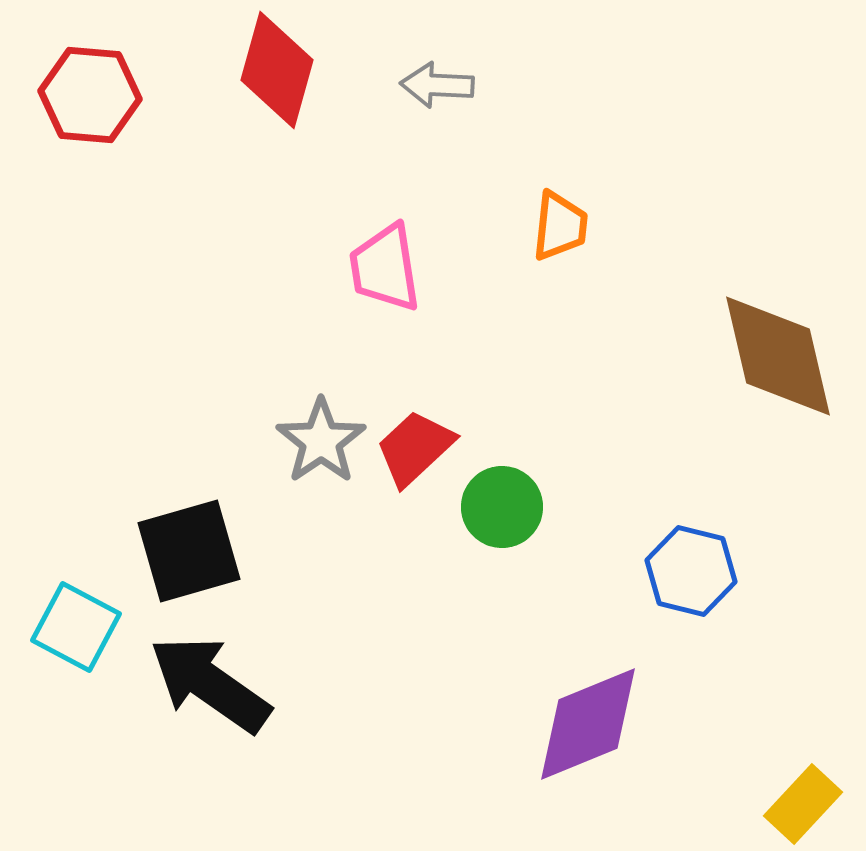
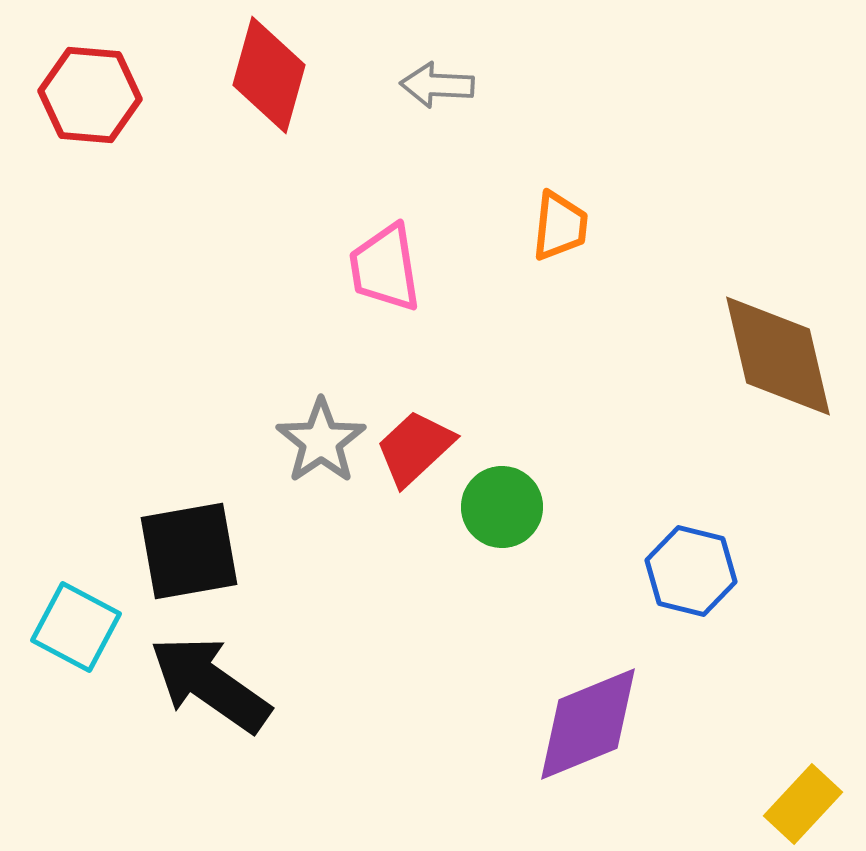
red diamond: moved 8 px left, 5 px down
black square: rotated 6 degrees clockwise
